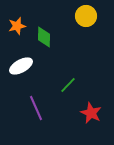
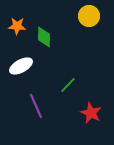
yellow circle: moved 3 px right
orange star: rotated 18 degrees clockwise
purple line: moved 2 px up
